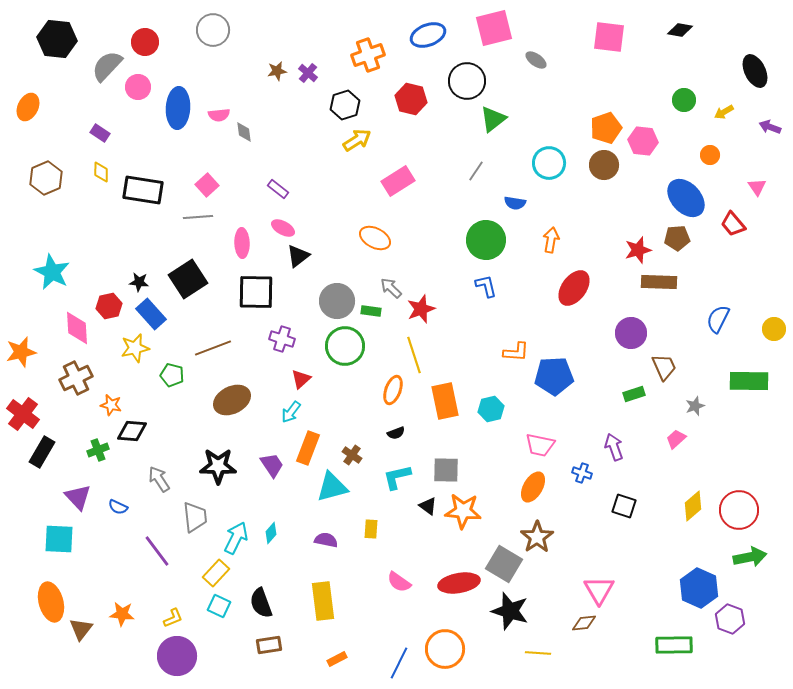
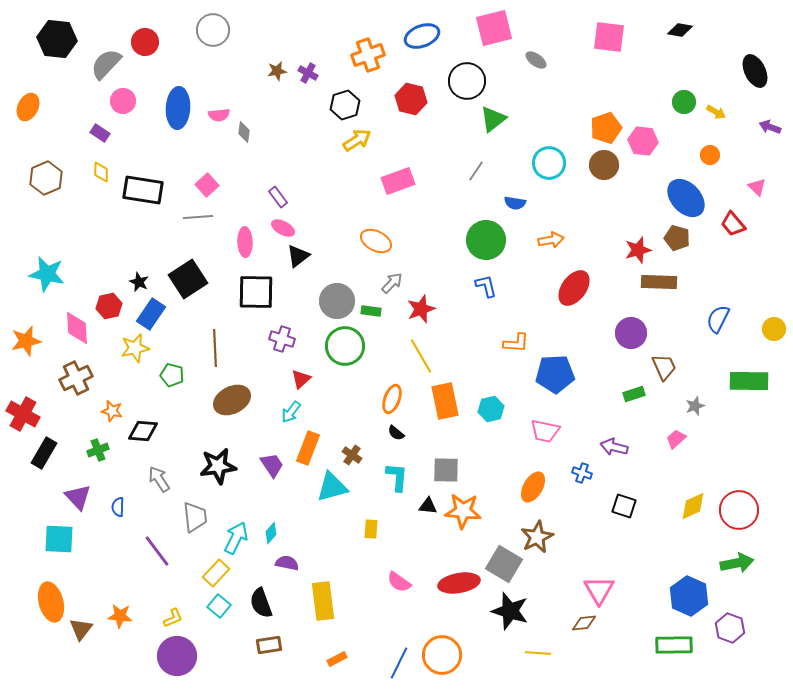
blue ellipse at (428, 35): moved 6 px left, 1 px down
gray semicircle at (107, 66): moved 1 px left, 2 px up
purple cross at (308, 73): rotated 12 degrees counterclockwise
pink circle at (138, 87): moved 15 px left, 14 px down
green circle at (684, 100): moved 2 px down
yellow arrow at (724, 112): moved 8 px left; rotated 120 degrees counterclockwise
gray diamond at (244, 132): rotated 15 degrees clockwise
pink rectangle at (398, 181): rotated 12 degrees clockwise
pink triangle at (757, 187): rotated 12 degrees counterclockwise
purple rectangle at (278, 189): moved 8 px down; rotated 15 degrees clockwise
orange ellipse at (375, 238): moved 1 px right, 3 px down
brown pentagon at (677, 238): rotated 20 degrees clockwise
orange arrow at (551, 240): rotated 70 degrees clockwise
pink ellipse at (242, 243): moved 3 px right, 1 px up
cyan star at (52, 272): moved 5 px left, 2 px down; rotated 15 degrees counterclockwise
black star at (139, 282): rotated 18 degrees clockwise
gray arrow at (391, 288): moved 1 px right, 5 px up; rotated 90 degrees clockwise
blue rectangle at (151, 314): rotated 76 degrees clockwise
brown line at (213, 348): moved 2 px right; rotated 72 degrees counterclockwise
orange star at (21, 352): moved 5 px right, 11 px up
orange L-shape at (516, 352): moved 9 px up
yellow line at (414, 355): moved 7 px right, 1 px down; rotated 12 degrees counterclockwise
blue pentagon at (554, 376): moved 1 px right, 2 px up
orange ellipse at (393, 390): moved 1 px left, 9 px down
orange star at (111, 405): moved 1 px right, 6 px down
red cross at (23, 414): rotated 8 degrees counterclockwise
black diamond at (132, 431): moved 11 px right
black semicircle at (396, 433): rotated 60 degrees clockwise
pink trapezoid at (540, 445): moved 5 px right, 14 px up
purple arrow at (614, 447): rotated 56 degrees counterclockwise
black rectangle at (42, 452): moved 2 px right, 1 px down
black star at (218, 466): rotated 9 degrees counterclockwise
cyan L-shape at (397, 477): rotated 108 degrees clockwise
black triangle at (428, 506): rotated 30 degrees counterclockwise
yellow diamond at (693, 506): rotated 16 degrees clockwise
blue semicircle at (118, 507): rotated 66 degrees clockwise
brown star at (537, 537): rotated 8 degrees clockwise
purple semicircle at (326, 540): moved 39 px left, 23 px down
green arrow at (750, 557): moved 13 px left, 6 px down
blue hexagon at (699, 588): moved 10 px left, 8 px down
cyan square at (219, 606): rotated 15 degrees clockwise
orange star at (122, 614): moved 2 px left, 2 px down
purple hexagon at (730, 619): moved 9 px down
orange circle at (445, 649): moved 3 px left, 6 px down
